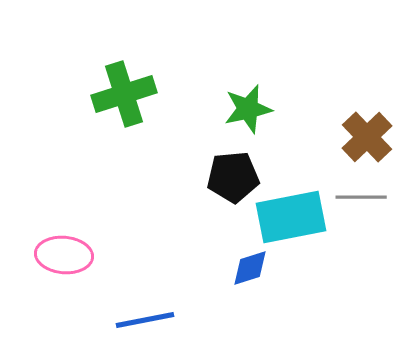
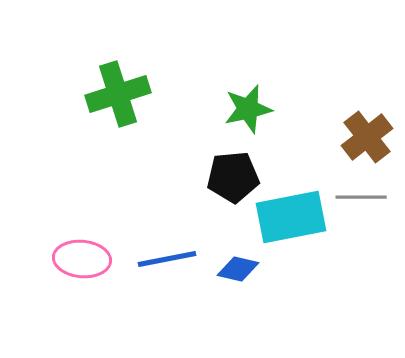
green cross: moved 6 px left
brown cross: rotated 6 degrees clockwise
pink ellipse: moved 18 px right, 4 px down
blue diamond: moved 12 px left, 1 px down; rotated 30 degrees clockwise
blue line: moved 22 px right, 61 px up
